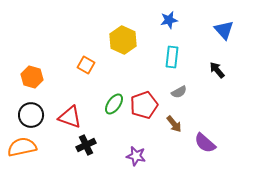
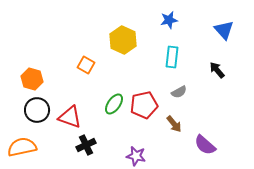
orange hexagon: moved 2 px down
red pentagon: rotated 8 degrees clockwise
black circle: moved 6 px right, 5 px up
purple semicircle: moved 2 px down
